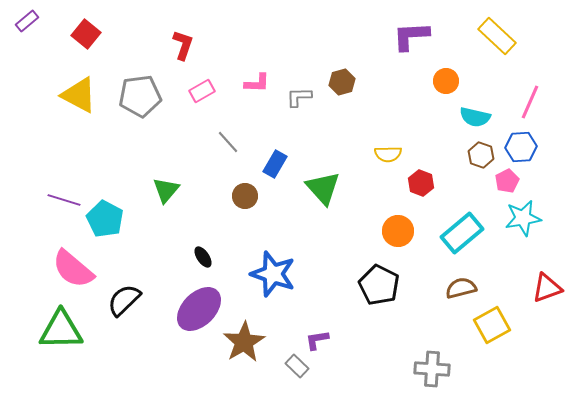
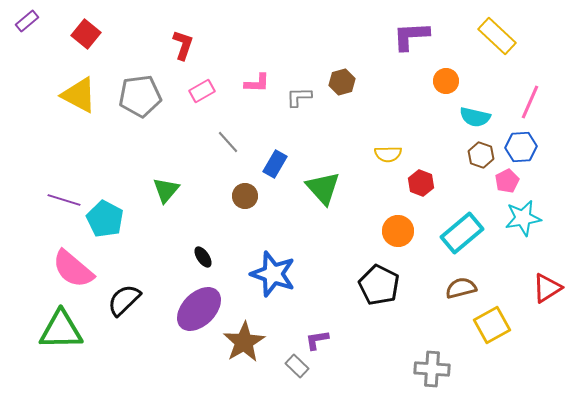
red triangle at (547, 288): rotated 12 degrees counterclockwise
